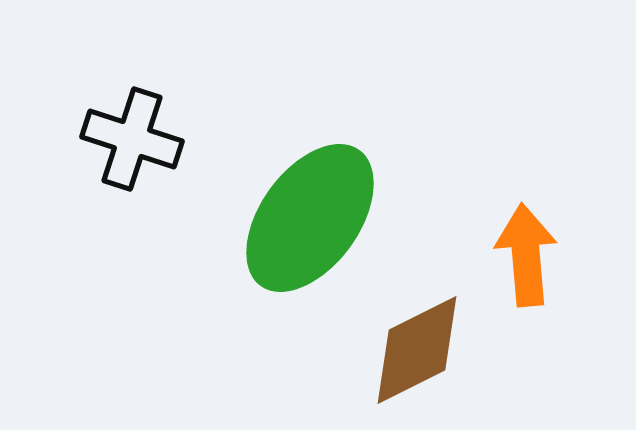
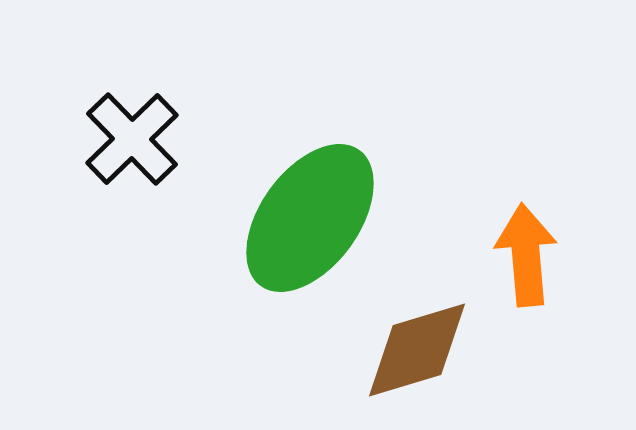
black cross: rotated 28 degrees clockwise
brown diamond: rotated 10 degrees clockwise
